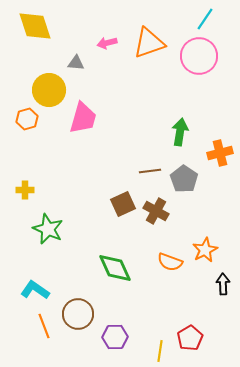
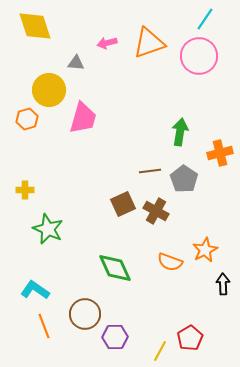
brown circle: moved 7 px right
yellow line: rotated 20 degrees clockwise
